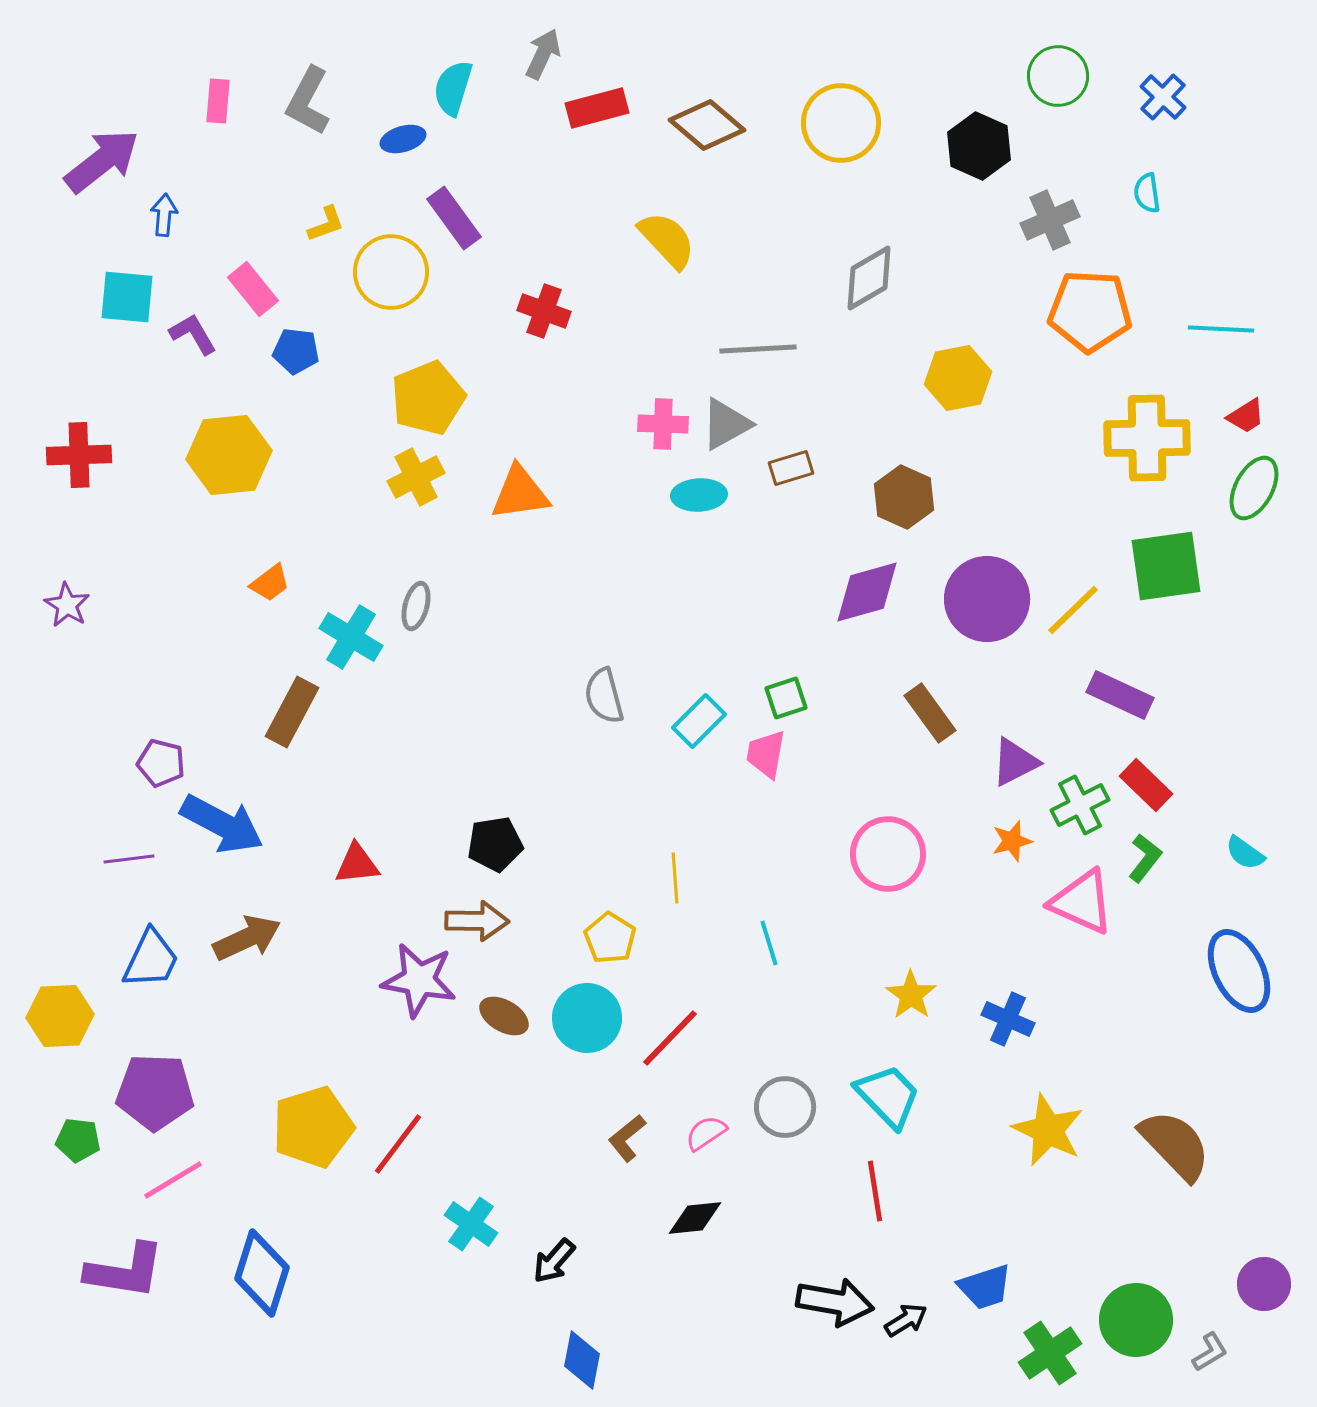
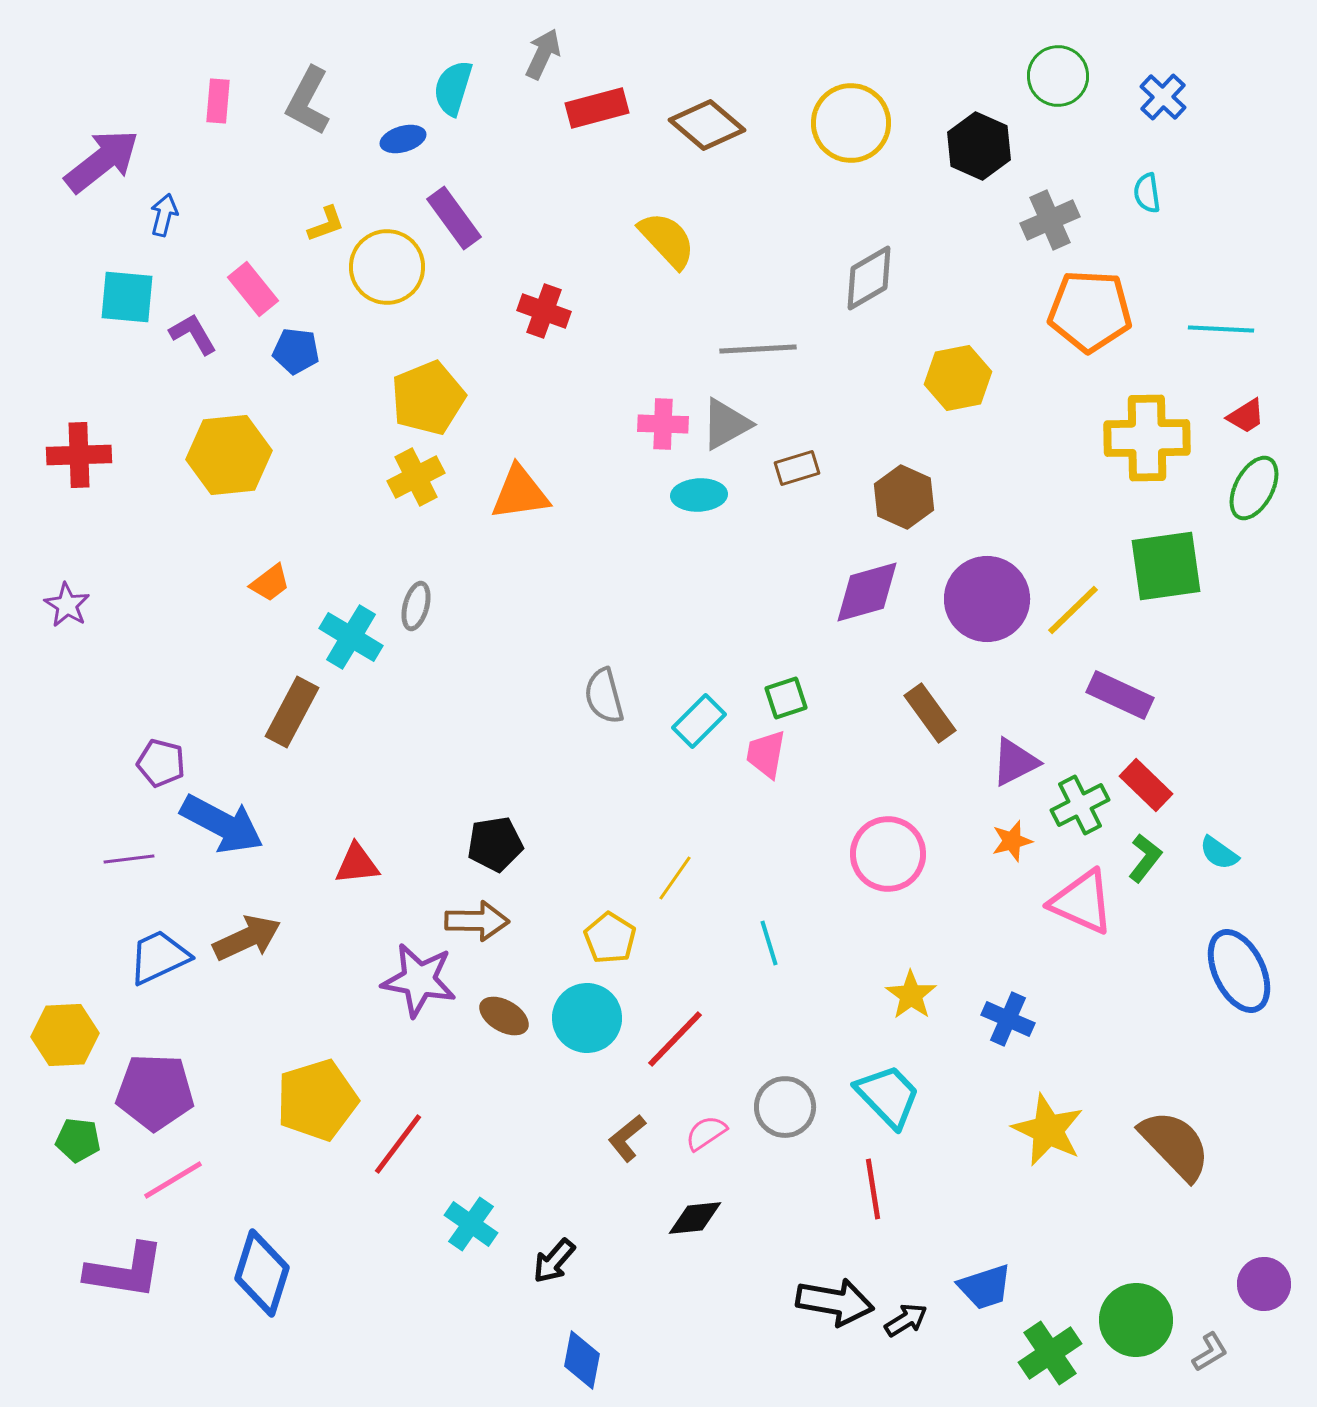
yellow circle at (841, 123): moved 10 px right
blue arrow at (164, 215): rotated 9 degrees clockwise
yellow circle at (391, 272): moved 4 px left, 5 px up
brown rectangle at (791, 468): moved 6 px right
cyan semicircle at (1245, 853): moved 26 px left
yellow line at (675, 878): rotated 39 degrees clockwise
blue trapezoid at (151, 959): moved 8 px right, 2 px up; rotated 140 degrees counterclockwise
yellow hexagon at (60, 1016): moved 5 px right, 19 px down
red line at (670, 1038): moved 5 px right, 1 px down
yellow pentagon at (313, 1127): moved 4 px right, 27 px up
red line at (875, 1191): moved 2 px left, 2 px up
